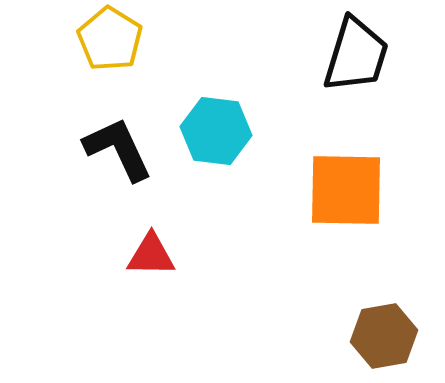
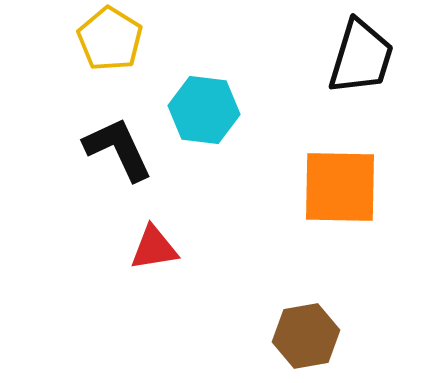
black trapezoid: moved 5 px right, 2 px down
cyan hexagon: moved 12 px left, 21 px up
orange square: moved 6 px left, 3 px up
red triangle: moved 3 px right, 7 px up; rotated 10 degrees counterclockwise
brown hexagon: moved 78 px left
